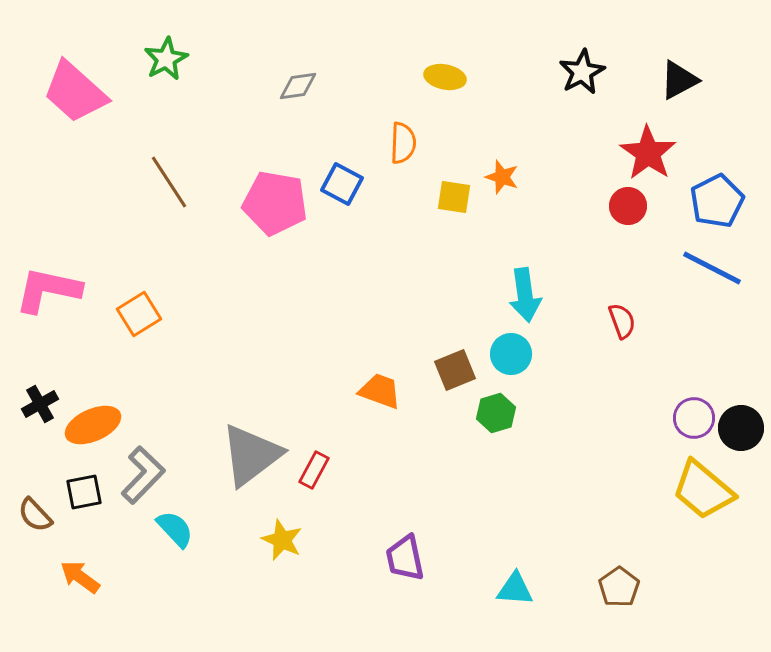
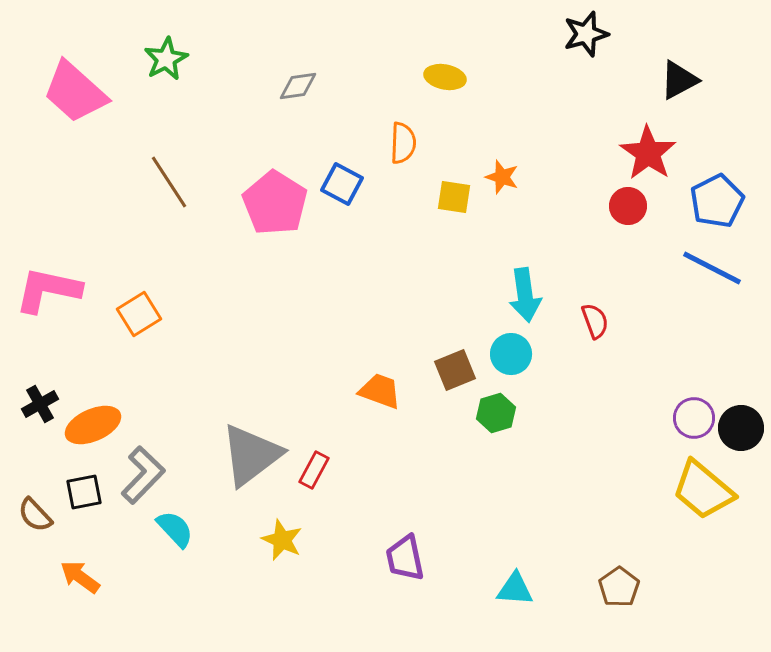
black star: moved 4 px right, 38 px up; rotated 12 degrees clockwise
pink pentagon: rotated 22 degrees clockwise
red semicircle: moved 27 px left
